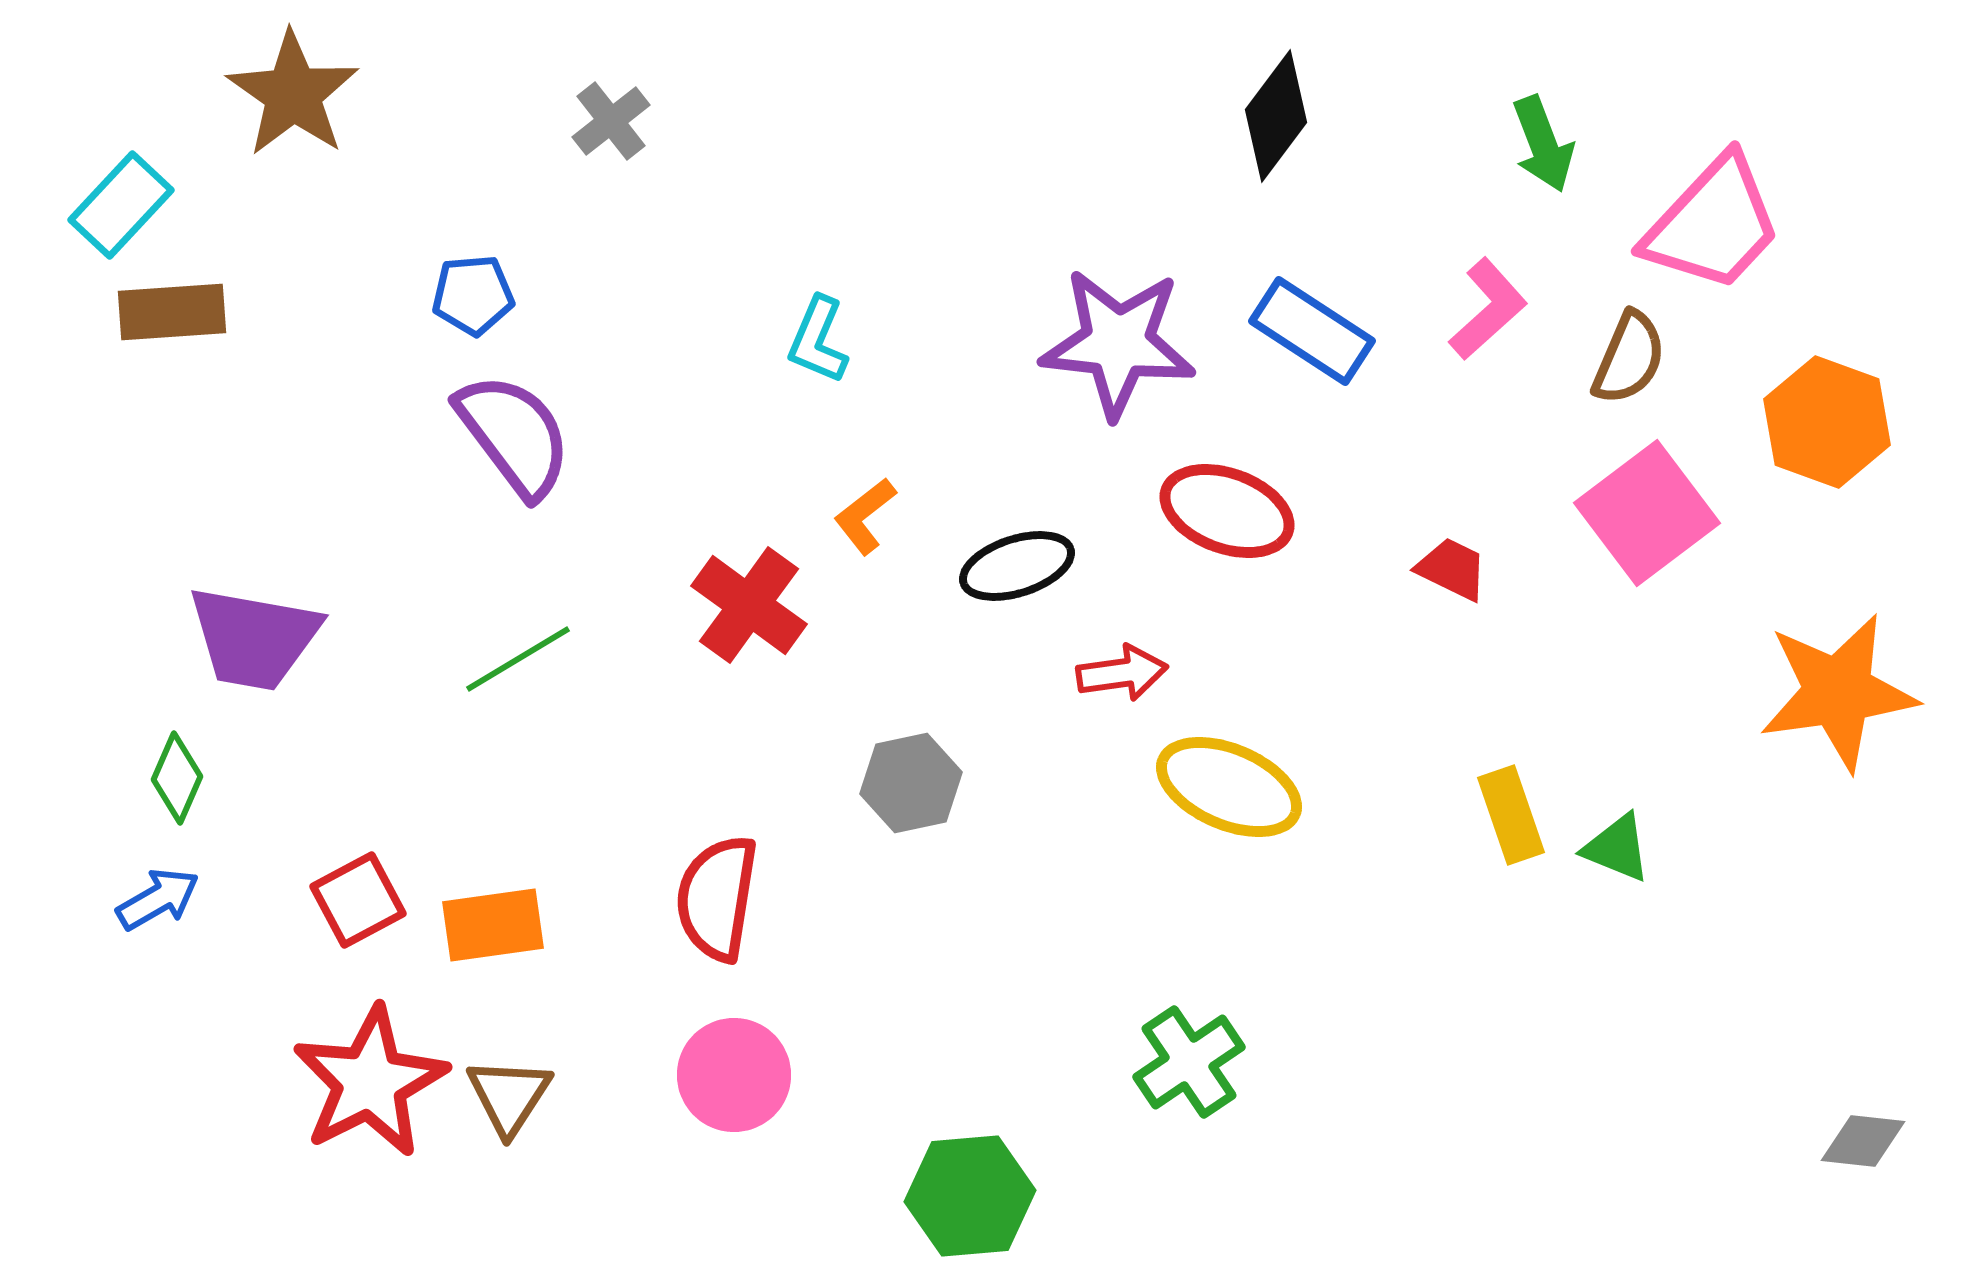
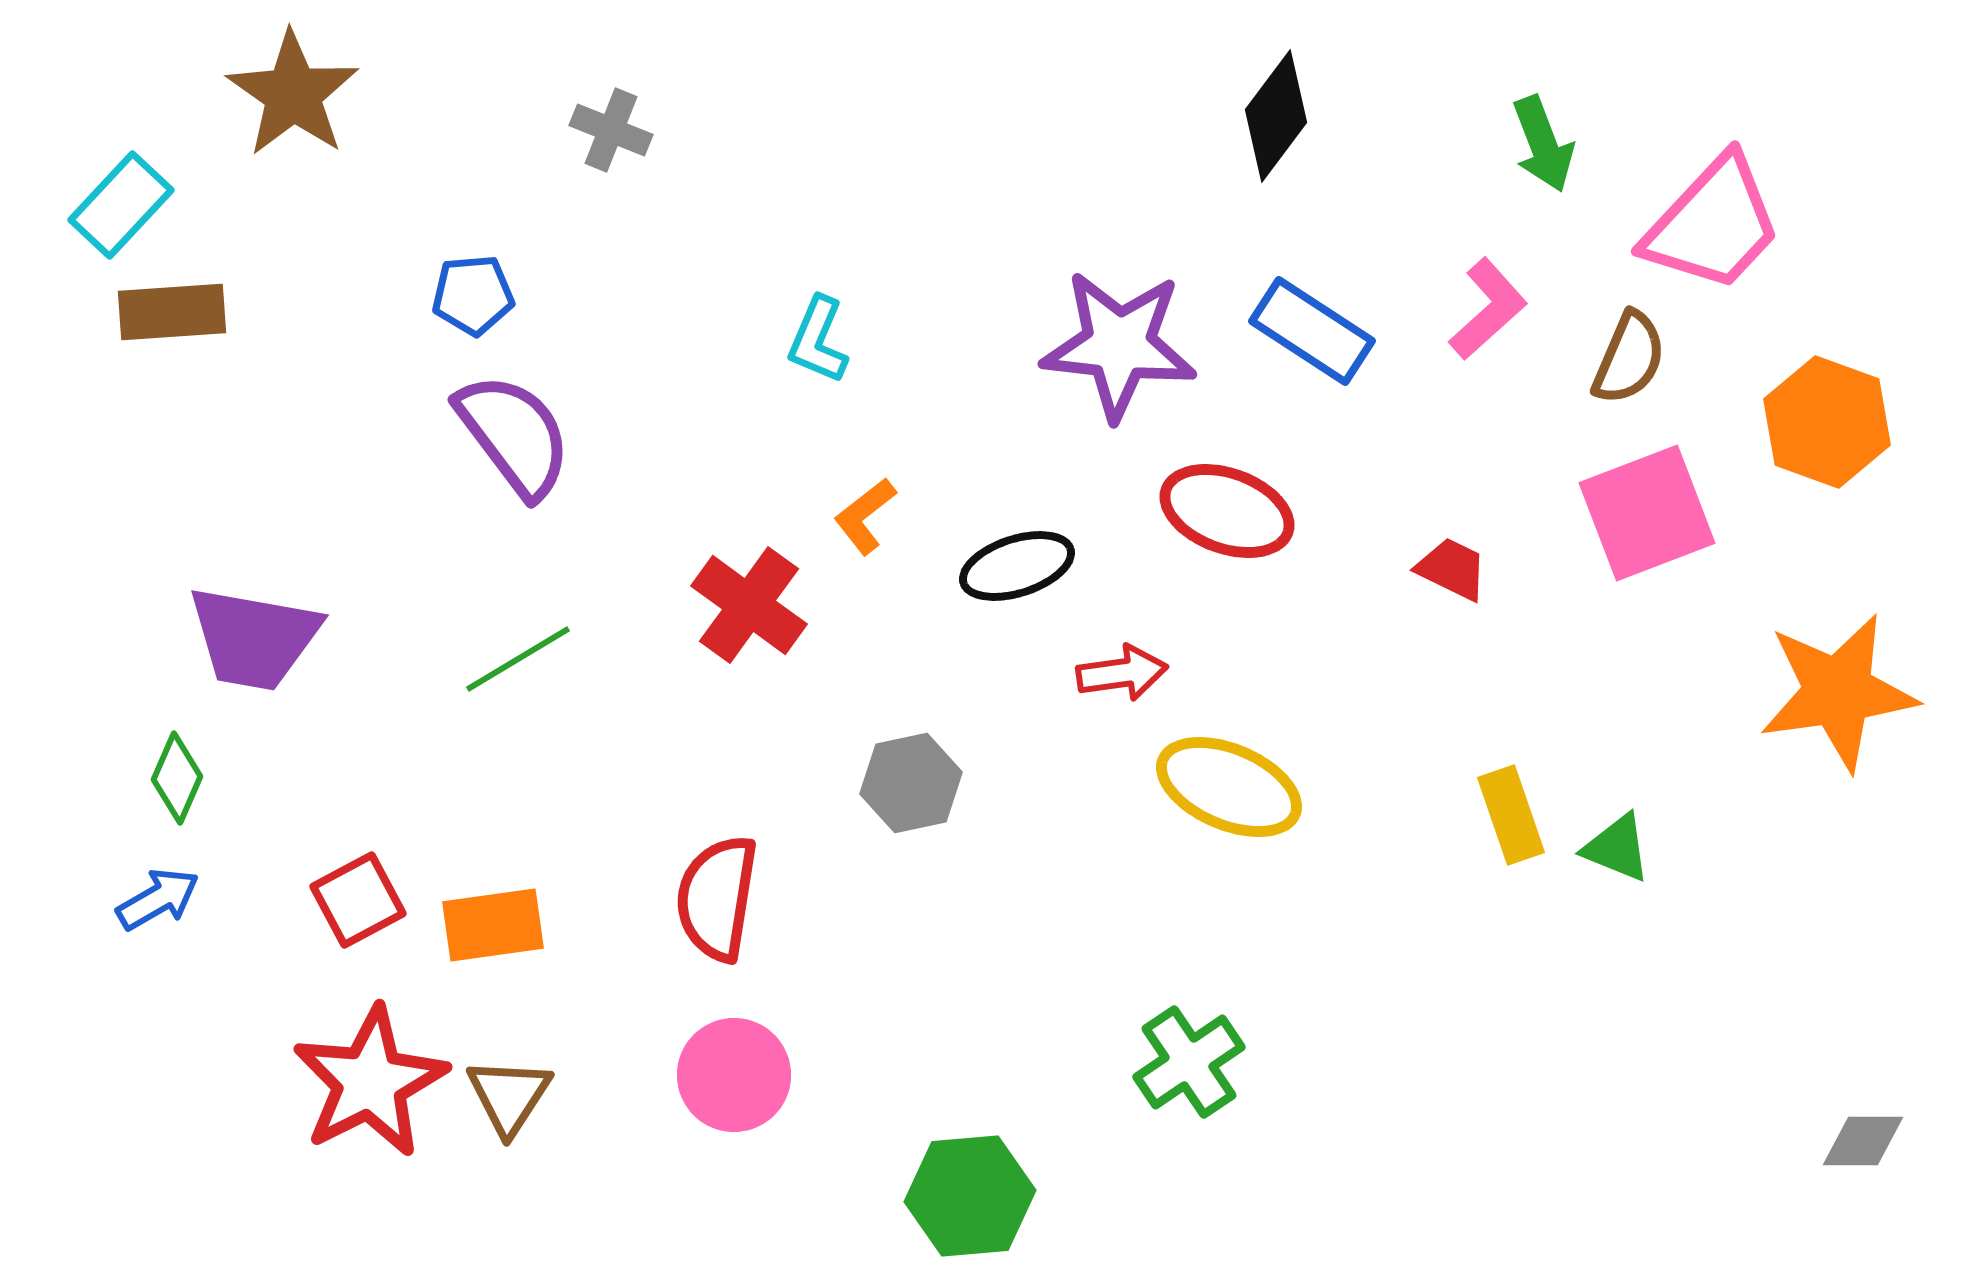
gray cross: moved 9 px down; rotated 30 degrees counterclockwise
purple star: moved 1 px right, 2 px down
pink square: rotated 16 degrees clockwise
gray diamond: rotated 6 degrees counterclockwise
